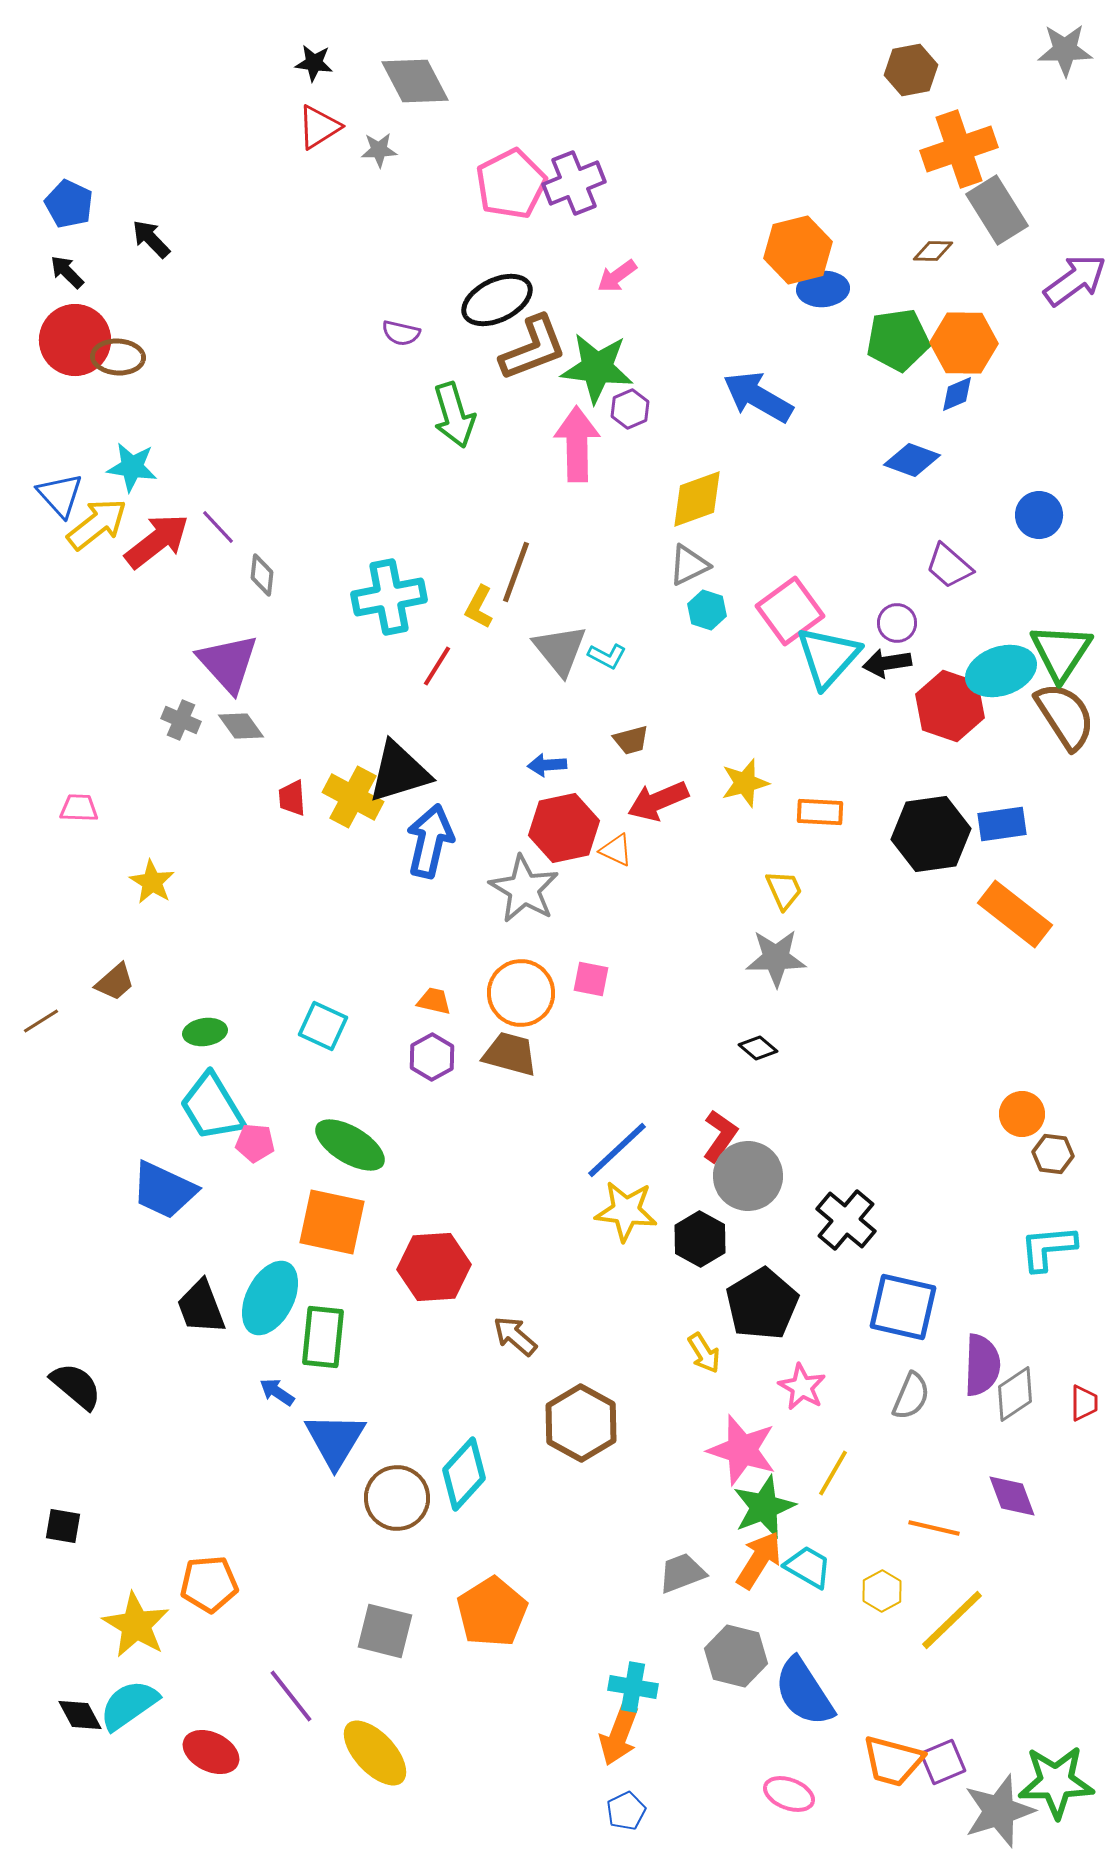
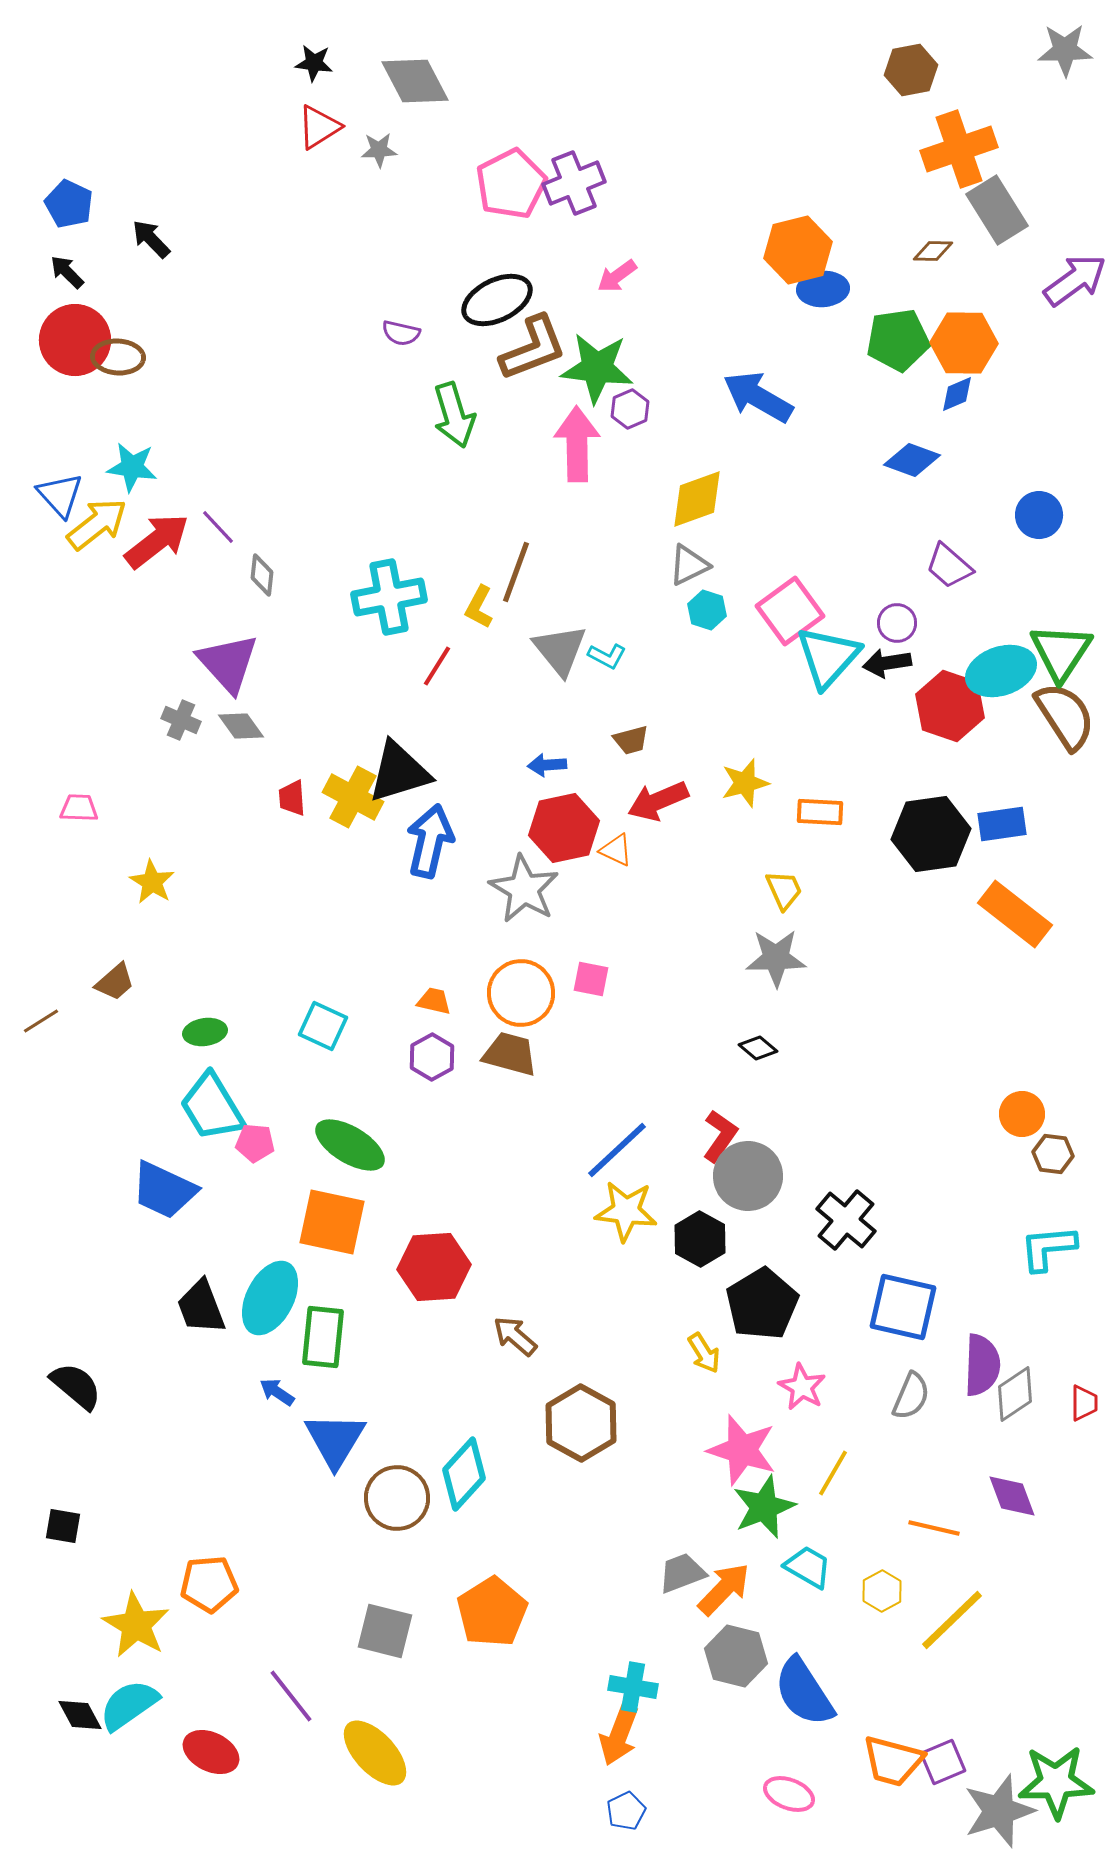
orange arrow at (759, 1560): moved 35 px left, 29 px down; rotated 12 degrees clockwise
